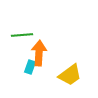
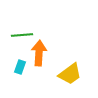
cyan rectangle: moved 10 px left
yellow trapezoid: moved 1 px up
